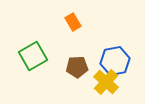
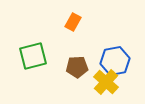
orange rectangle: rotated 60 degrees clockwise
green square: rotated 16 degrees clockwise
